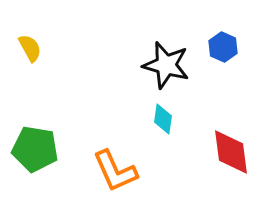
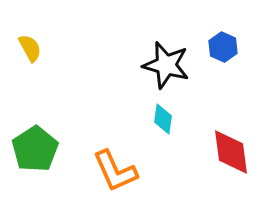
green pentagon: rotated 30 degrees clockwise
